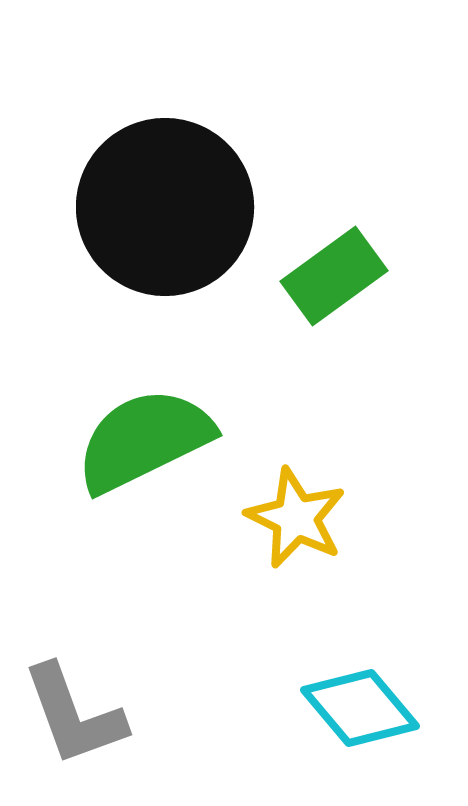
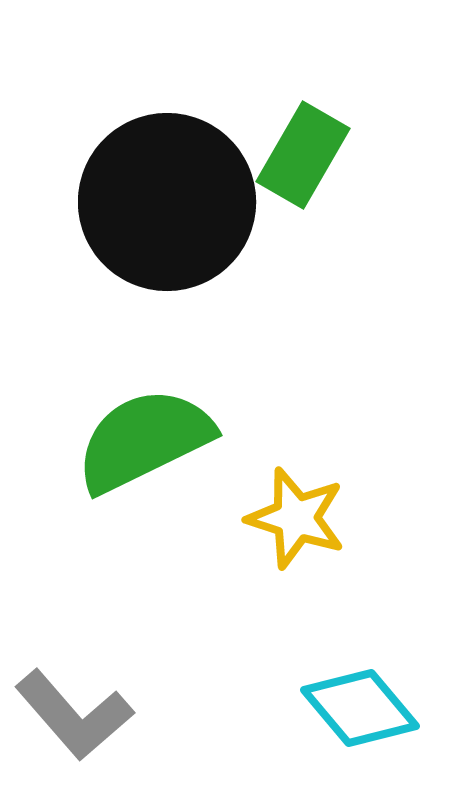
black circle: moved 2 px right, 5 px up
green rectangle: moved 31 px left, 121 px up; rotated 24 degrees counterclockwise
yellow star: rotated 8 degrees counterclockwise
gray L-shape: rotated 21 degrees counterclockwise
